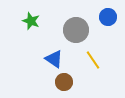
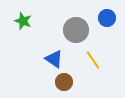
blue circle: moved 1 px left, 1 px down
green star: moved 8 px left
